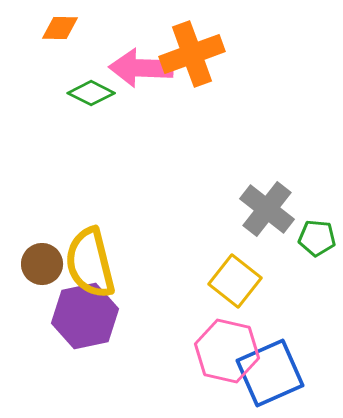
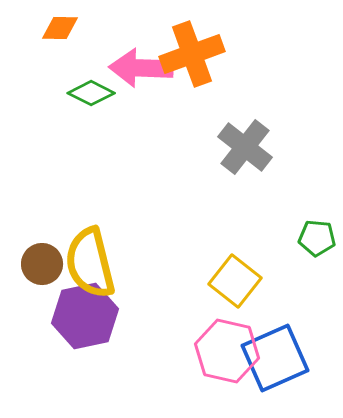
gray cross: moved 22 px left, 62 px up
blue square: moved 5 px right, 15 px up
